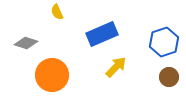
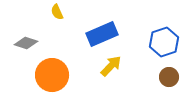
yellow arrow: moved 5 px left, 1 px up
